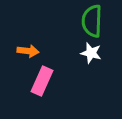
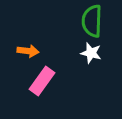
pink rectangle: rotated 12 degrees clockwise
